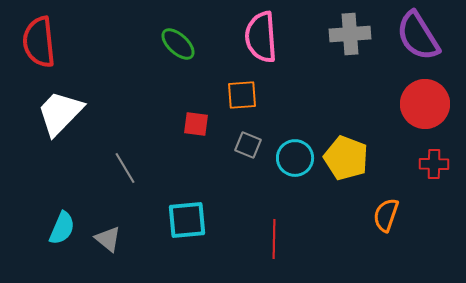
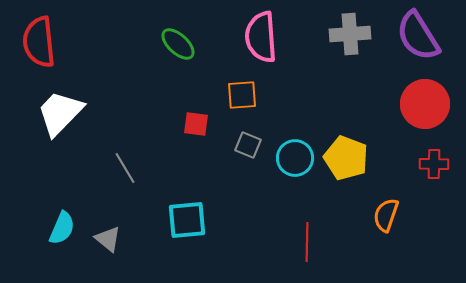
red line: moved 33 px right, 3 px down
